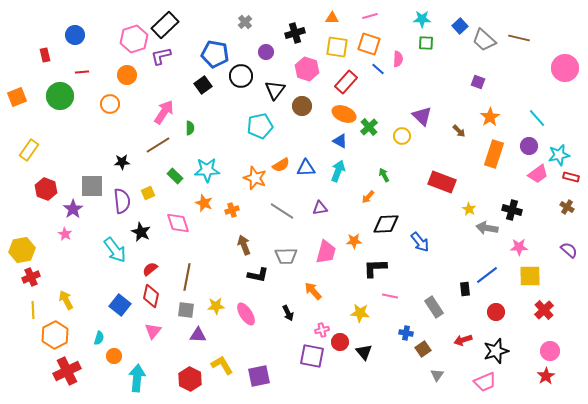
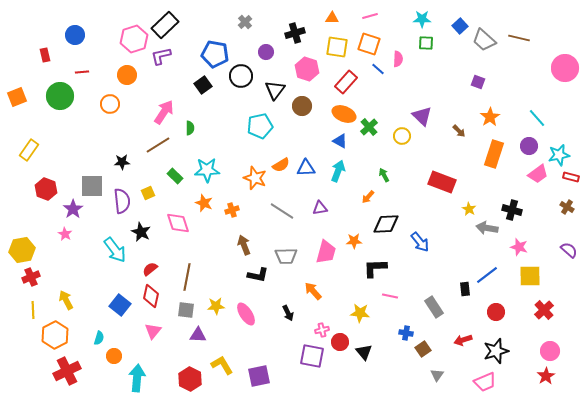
pink star at (519, 247): rotated 18 degrees clockwise
